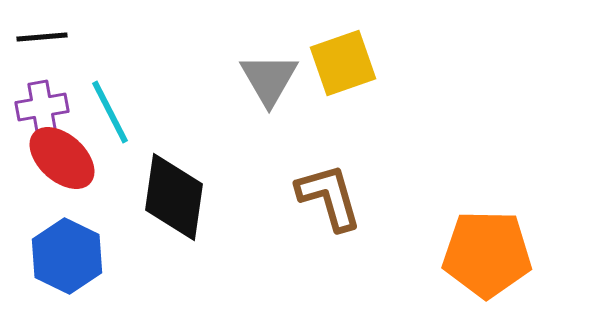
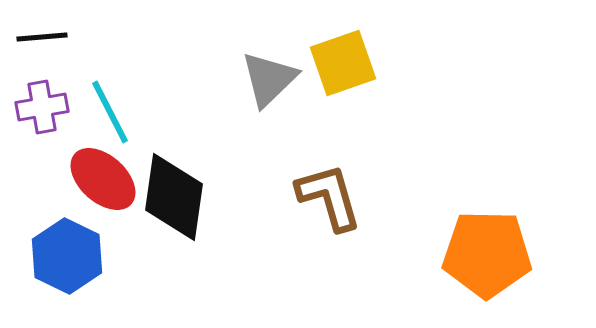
gray triangle: rotated 16 degrees clockwise
red ellipse: moved 41 px right, 21 px down
